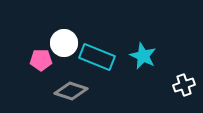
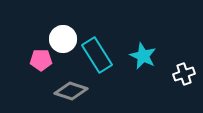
white circle: moved 1 px left, 4 px up
cyan rectangle: moved 2 px up; rotated 36 degrees clockwise
white cross: moved 11 px up
